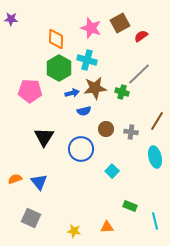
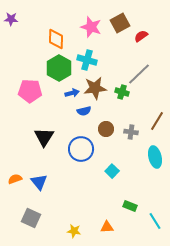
pink star: moved 1 px up
cyan line: rotated 18 degrees counterclockwise
